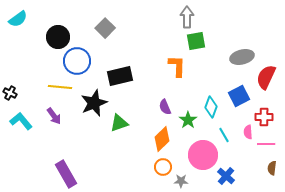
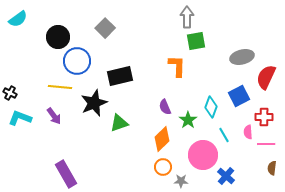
cyan L-shape: moved 1 px left, 3 px up; rotated 30 degrees counterclockwise
